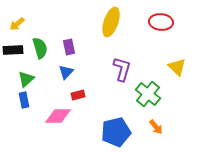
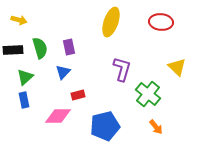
yellow arrow: moved 2 px right, 4 px up; rotated 126 degrees counterclockwise
blue triangle: moved 3 px left
green triangle: moved 1 px left, 2 px up
blue pentagon: moved 11 px left, 6 px up
